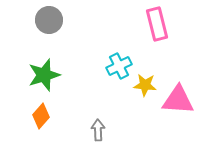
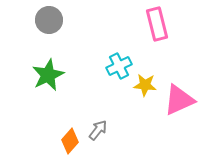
green star: moved 4 px right; rotated 8 degrees counterclockwise
pink triangle: moved 1 px right; rotated 28 degrees counterclockwise
orange diamond: moved 29 px right, 25 px down
gray arrow: rotated 40 degrees clockwise
